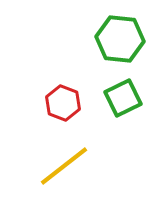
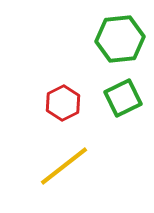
green hexagon: rotated 12 degrees counterclockwise
red hexagon: rotated 12 degrees clockwise
